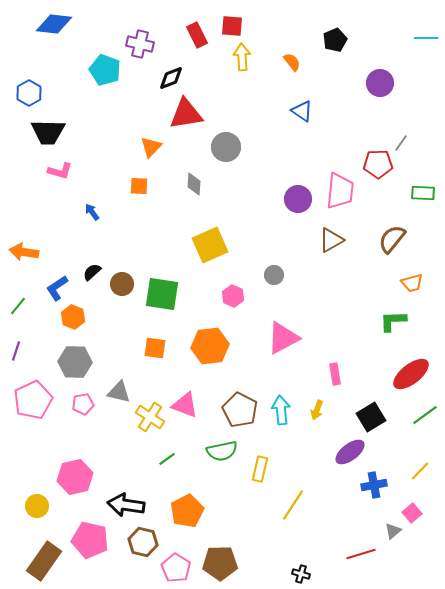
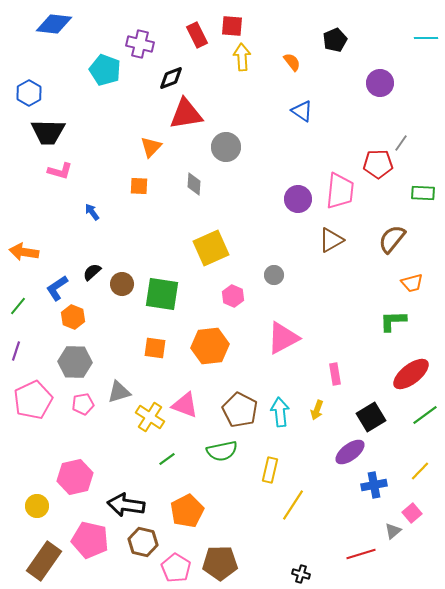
yellow square at (210, 245): moved 1 px right, 3 px down
gray triangle at (119, 392): rotated 30 degrees counterclockwise
cyan arrow at (281, 410): moved 1 px left, 2 px down
yellow rectangle at (260, 469): moved 10 px right, 1 px down
